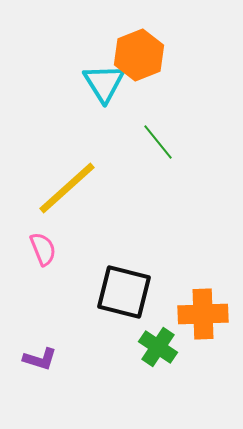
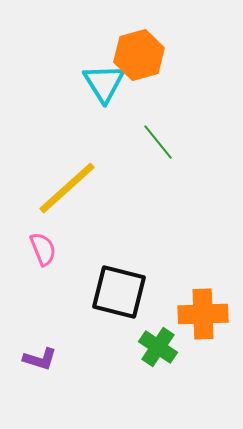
orange hexagon: rotated 6 degrees clockwise
black square: moved 5 px left
